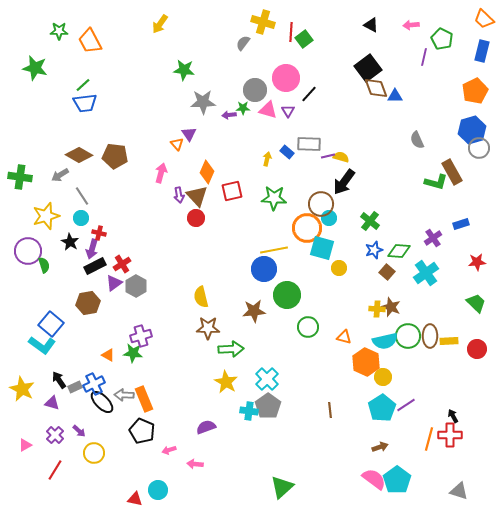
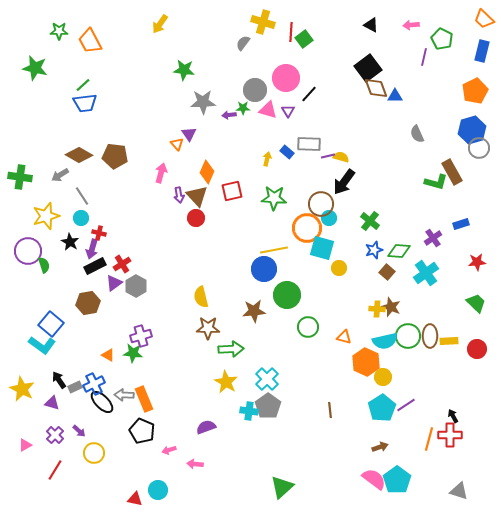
gray semicircle at (417, 140): moved 6 px up
